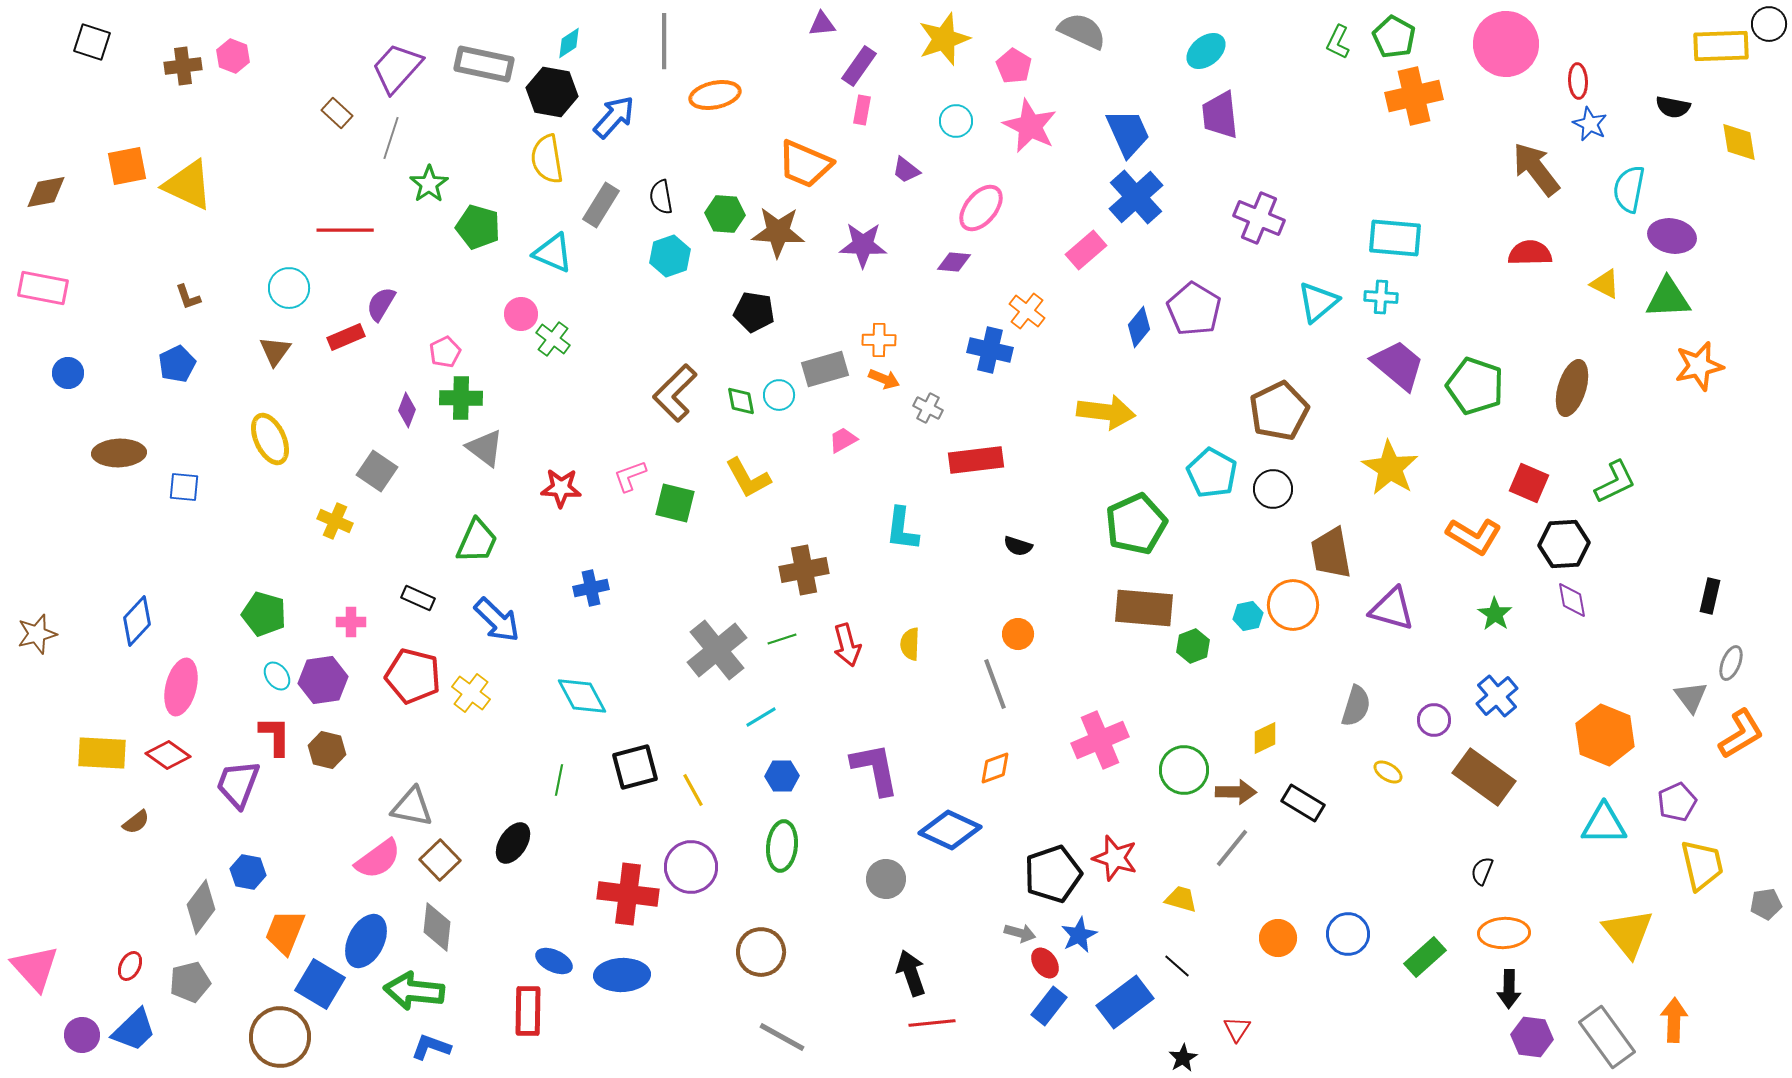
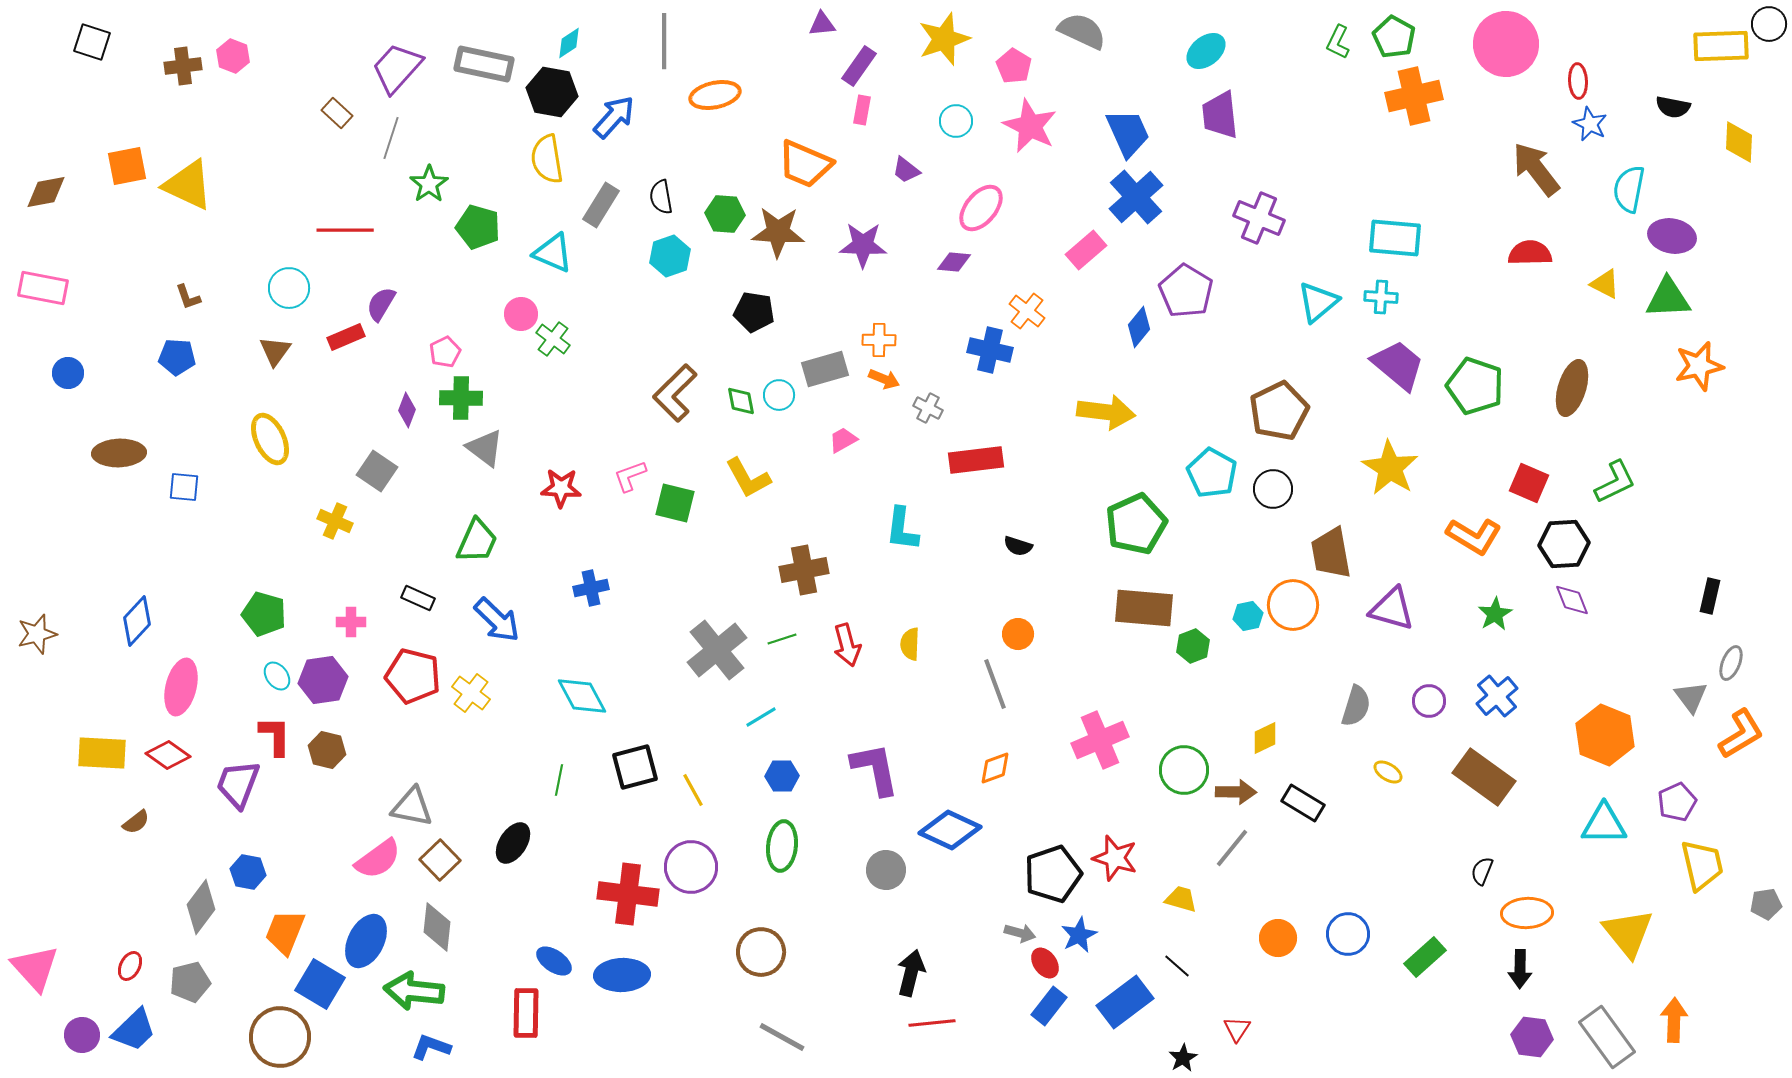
yellow diamond at (1739, 142): rotated 12 degrees clockwise
purple pentagon at (1194, 309): moved 8 px left, 18 px up
blue pentagon at (177, 364): moved 7 px up; rotated 30 degrees clockwise
purple diamond at (1572, 600): rotated 12 degrees counterclockwise
green star at (1495, 614): rotated 8 degrees clockwise
purple circle at (1434, 720): moved 5 px left, 19 px up
gray circle at (886, 879): moved 9 px up
orange ellipse at (1504, 933): moved 23 px right, 20 px up
blue ellipse at (554, 961): rotated 9 degrees clockwise
black arrow at (911, 973): rotated 33 degrees clockwise
black arrow at (1509, 989): moved 11 px right, 20 px up
red rectangle at (528, 1011): moved 2 px left, 2 px down
